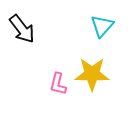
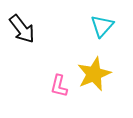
yellow star: moved 2 px right; rotated 24 degrees counterclockwise
pink L-shape: moved 1 px right, 2 px down
